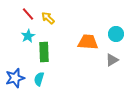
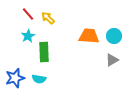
cyan circle: moved 2 px left, 2 px down
orange trapezoid: moved 1 px right, 6 px up
cyan semicircle: rotated 96 degrees counterclockwise
